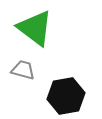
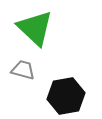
green triangle: rotated 6 degrees clockwise
